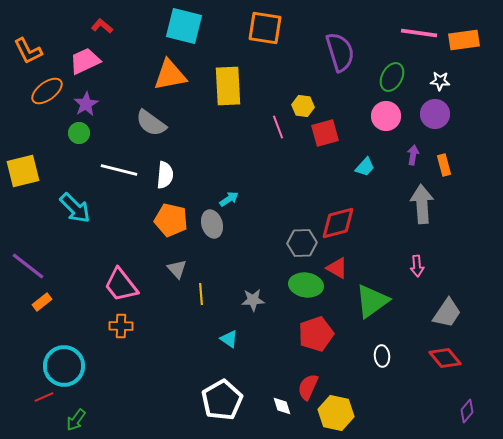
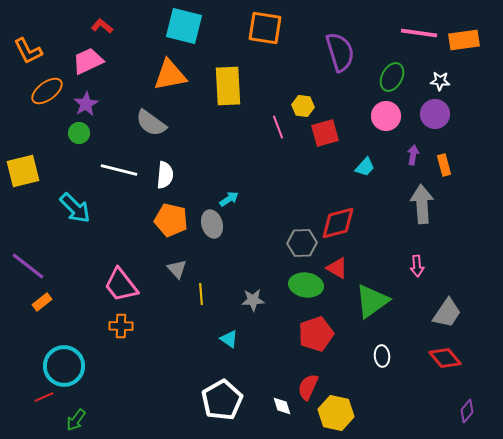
pink trapezoid at (85, 61): moved 3 px right
